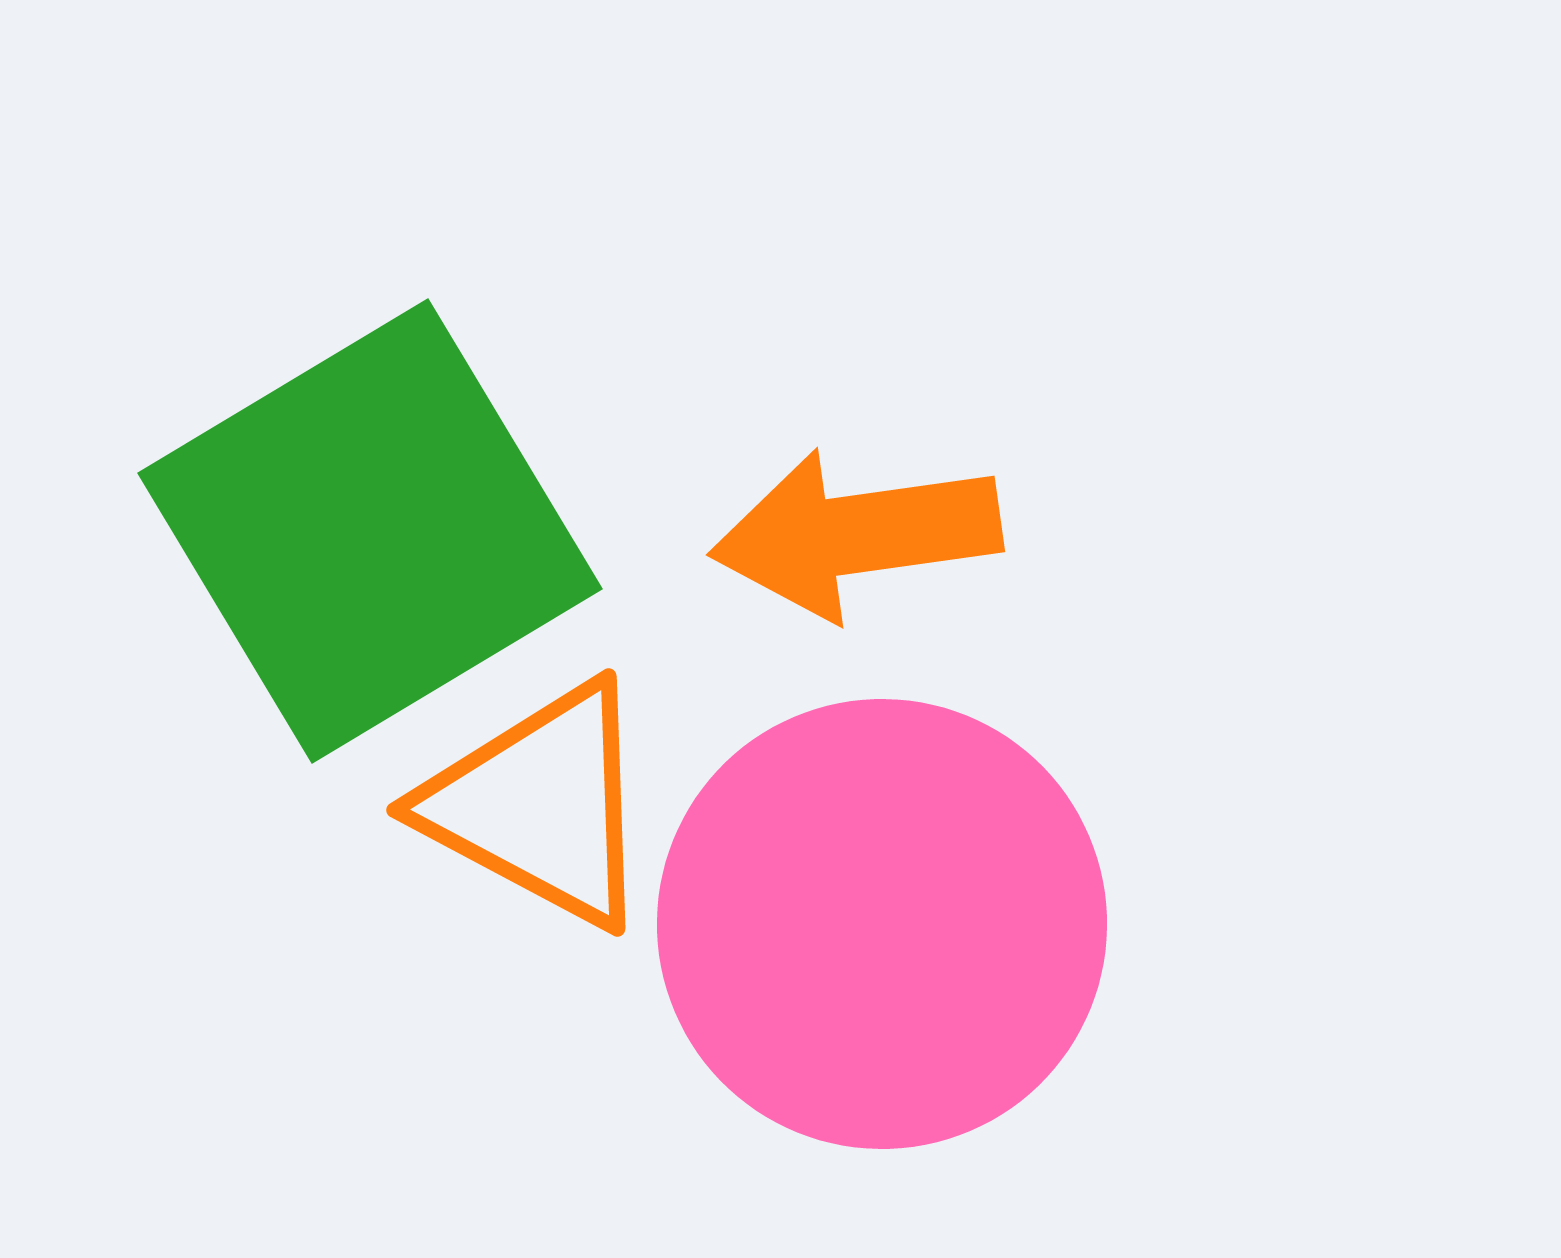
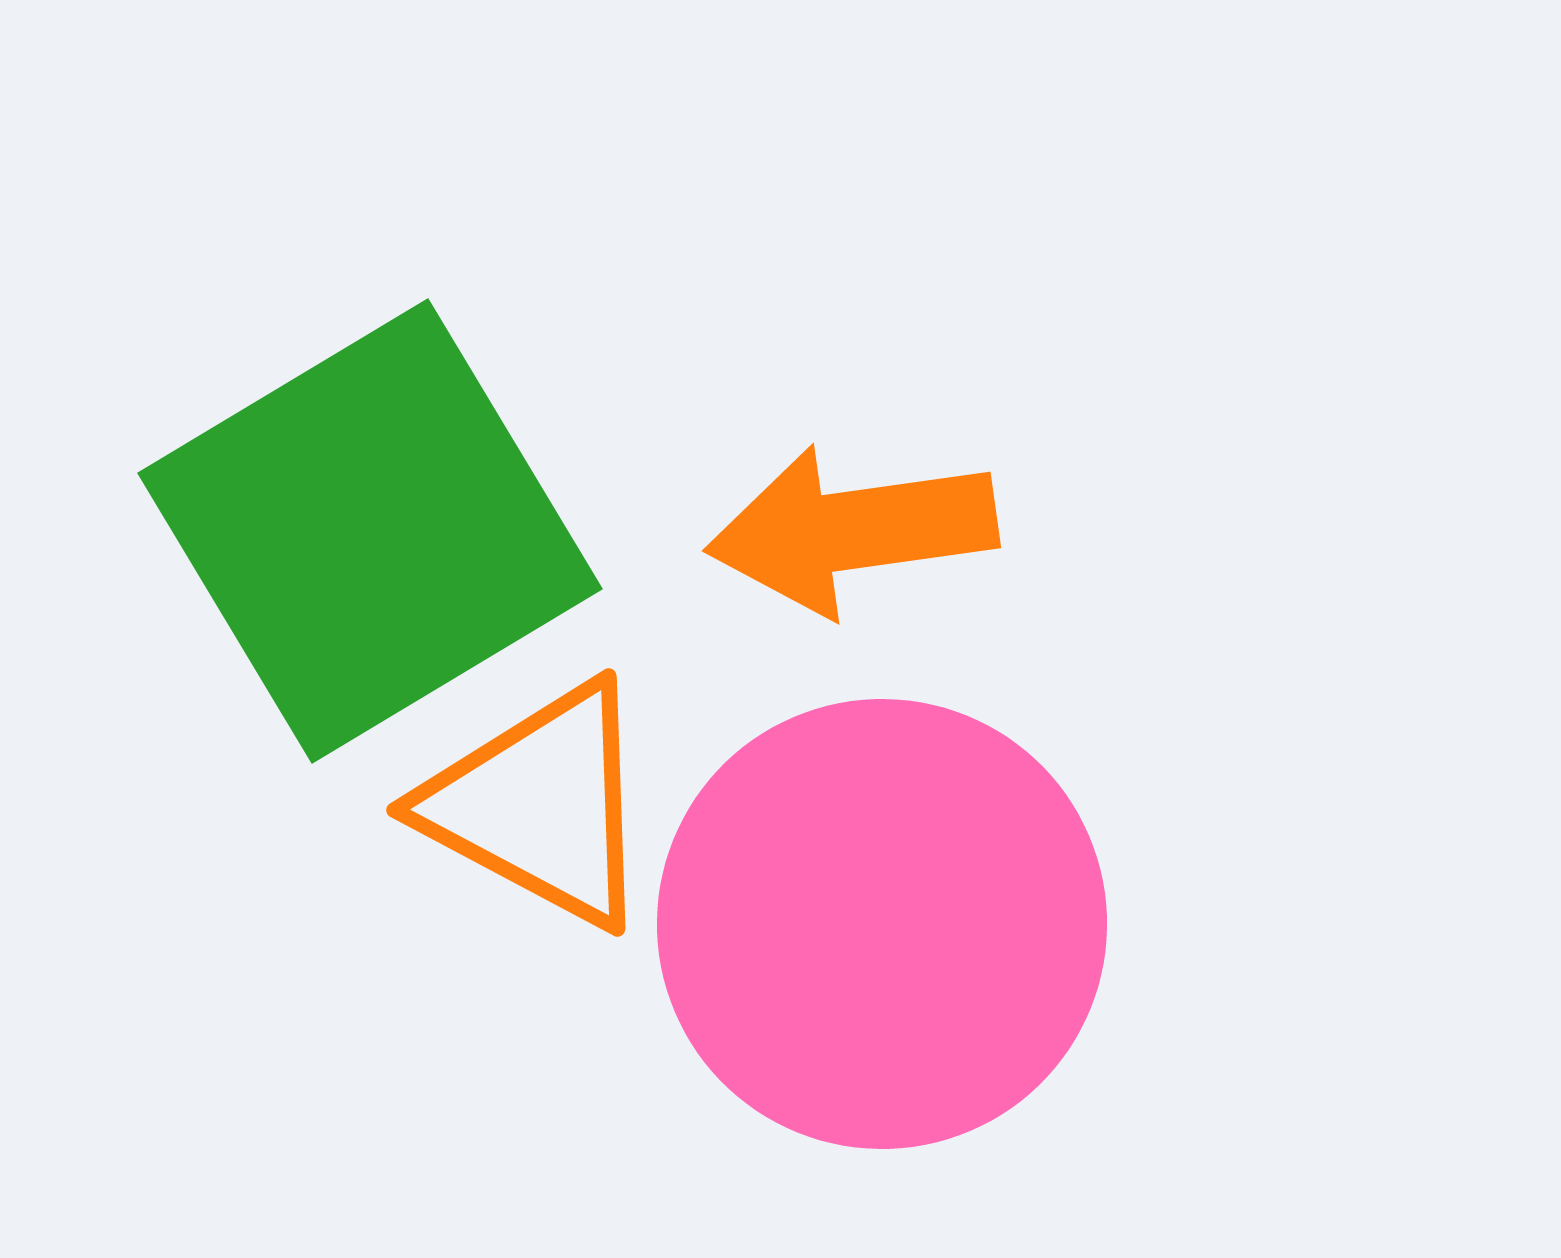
orange arrow: moved 4 px left, 4 px up
